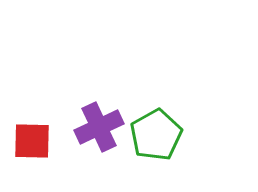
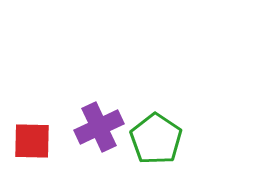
green pentagon: moved 4 px down; rotated 9 degrees counterclockwise
